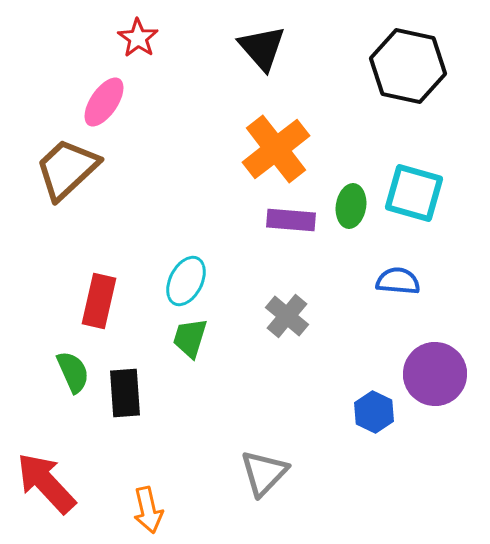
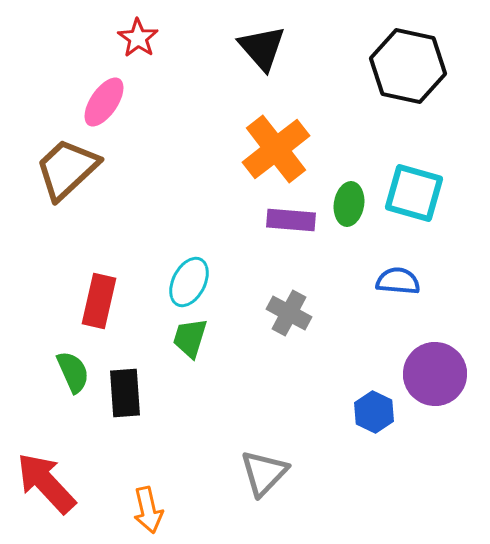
green ellipse: moved 2 px left, 2 px up
cyan ellipse: moved 3 px right, 1 px down
gray cross: moved 2 px right, 3 px up; rotated 12 degrees counterclockwise
